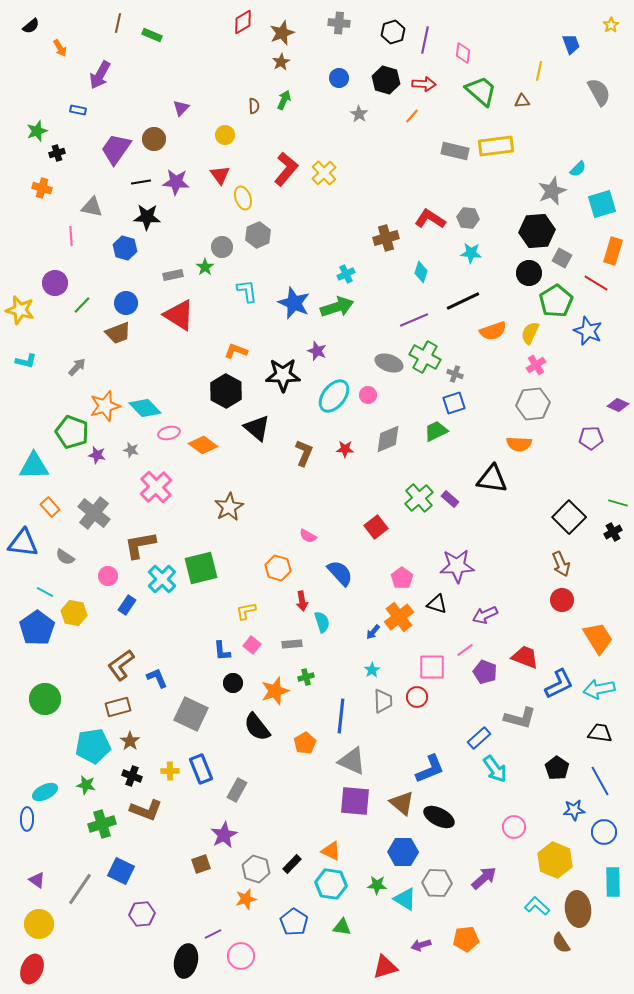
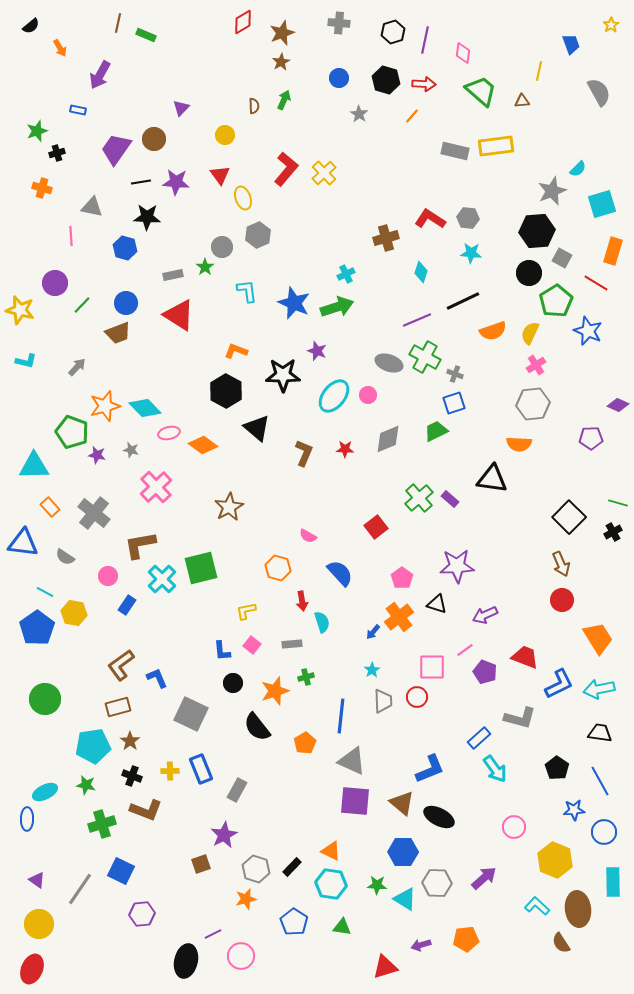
green rectangle at (152, 35): moved 6 px left
purple line at (414, 320): moved 3 px right
black rectangle at (292, 864): moved 3 px down
